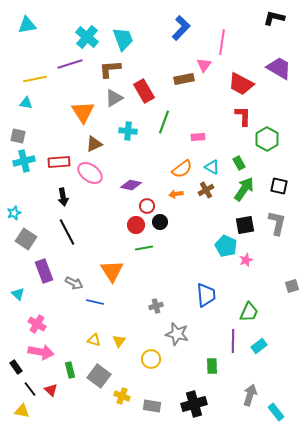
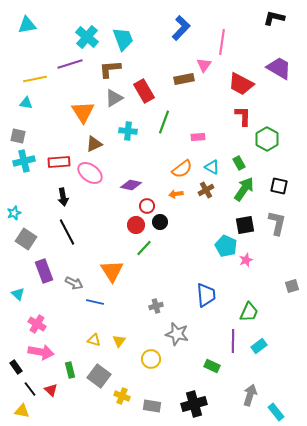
green line at (144, 248): rotated 36 degrees counterclockwise
green rectangle at (212, 366): rotated 63 degrees counterclockwise
